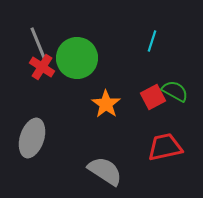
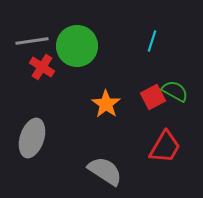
gray line: moved 6 px left, 2 px up; rotated 76 degrees counterclockwise
green circle: moved 12 px up
red trapezoid: rotated 132 degrees clockwise
